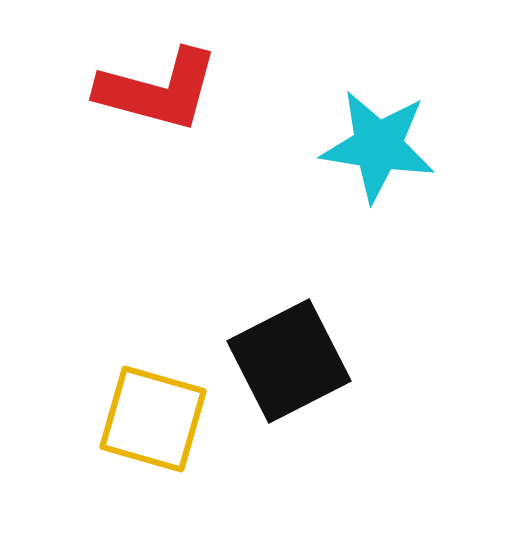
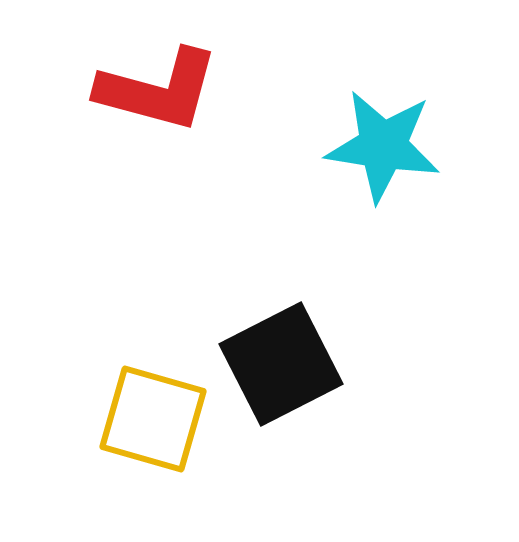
cyan star: moved 5 px right
black square: moved 8 px left, 3 px down
